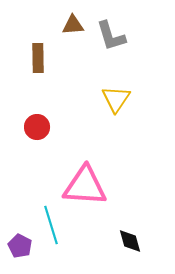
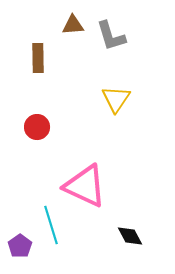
pink triangle: rotated 21 degrees clockwise
black diamond: moved 5 px up; rotated 12 degrees counterclockwise
purple pentagon: rotated 10 degrees clockwise
